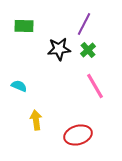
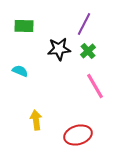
green cross: moved 1 px down
cyan semicircle: moved 1 px right, 15 px up
